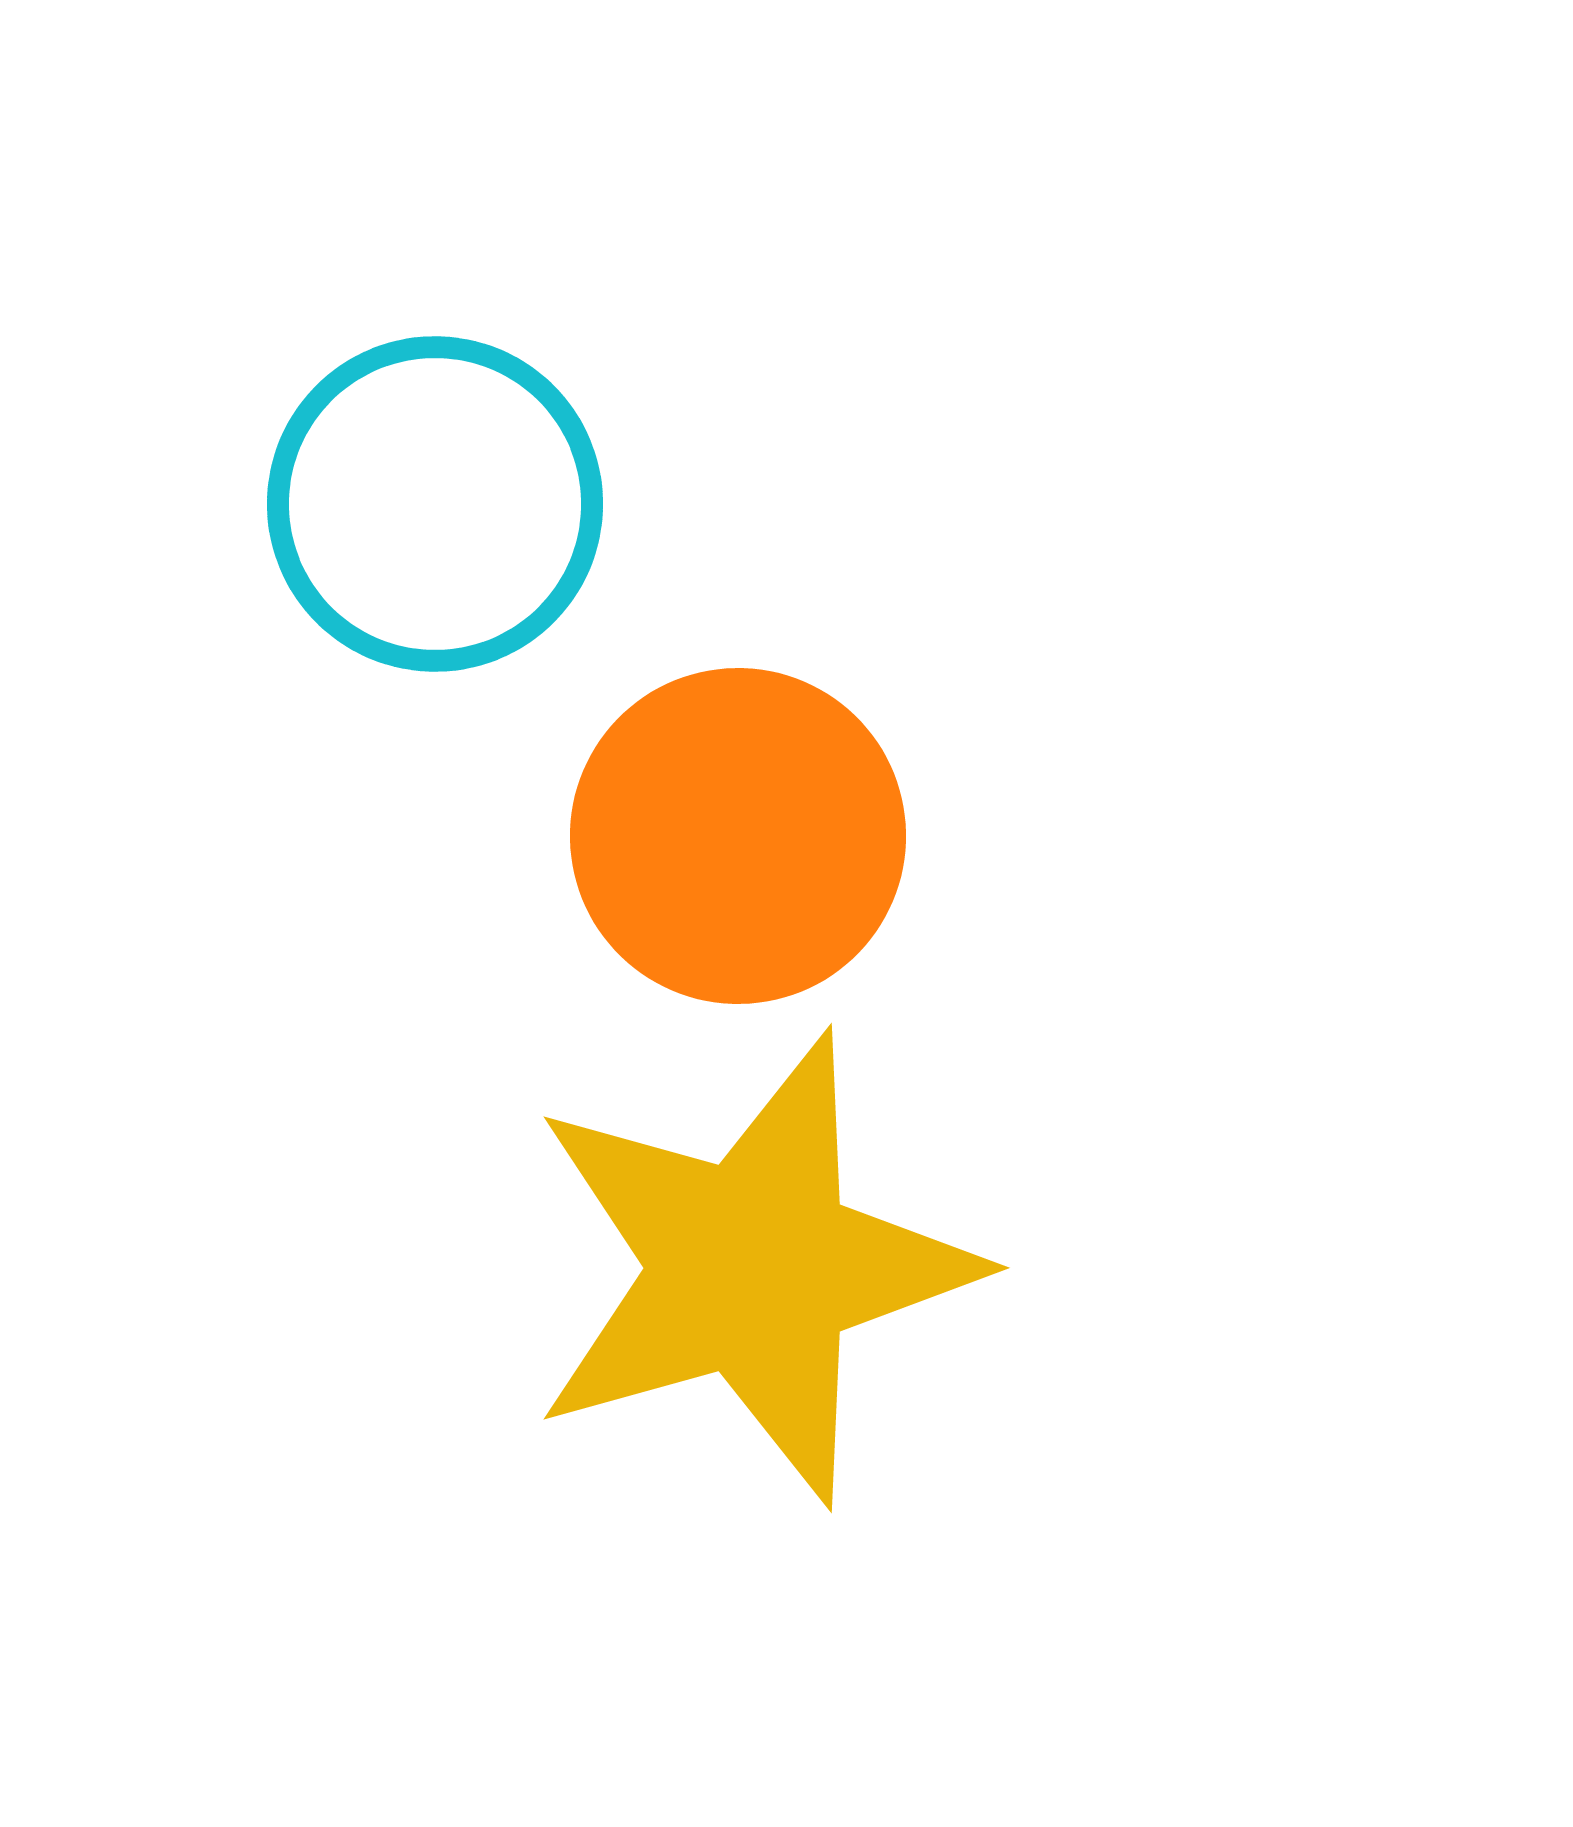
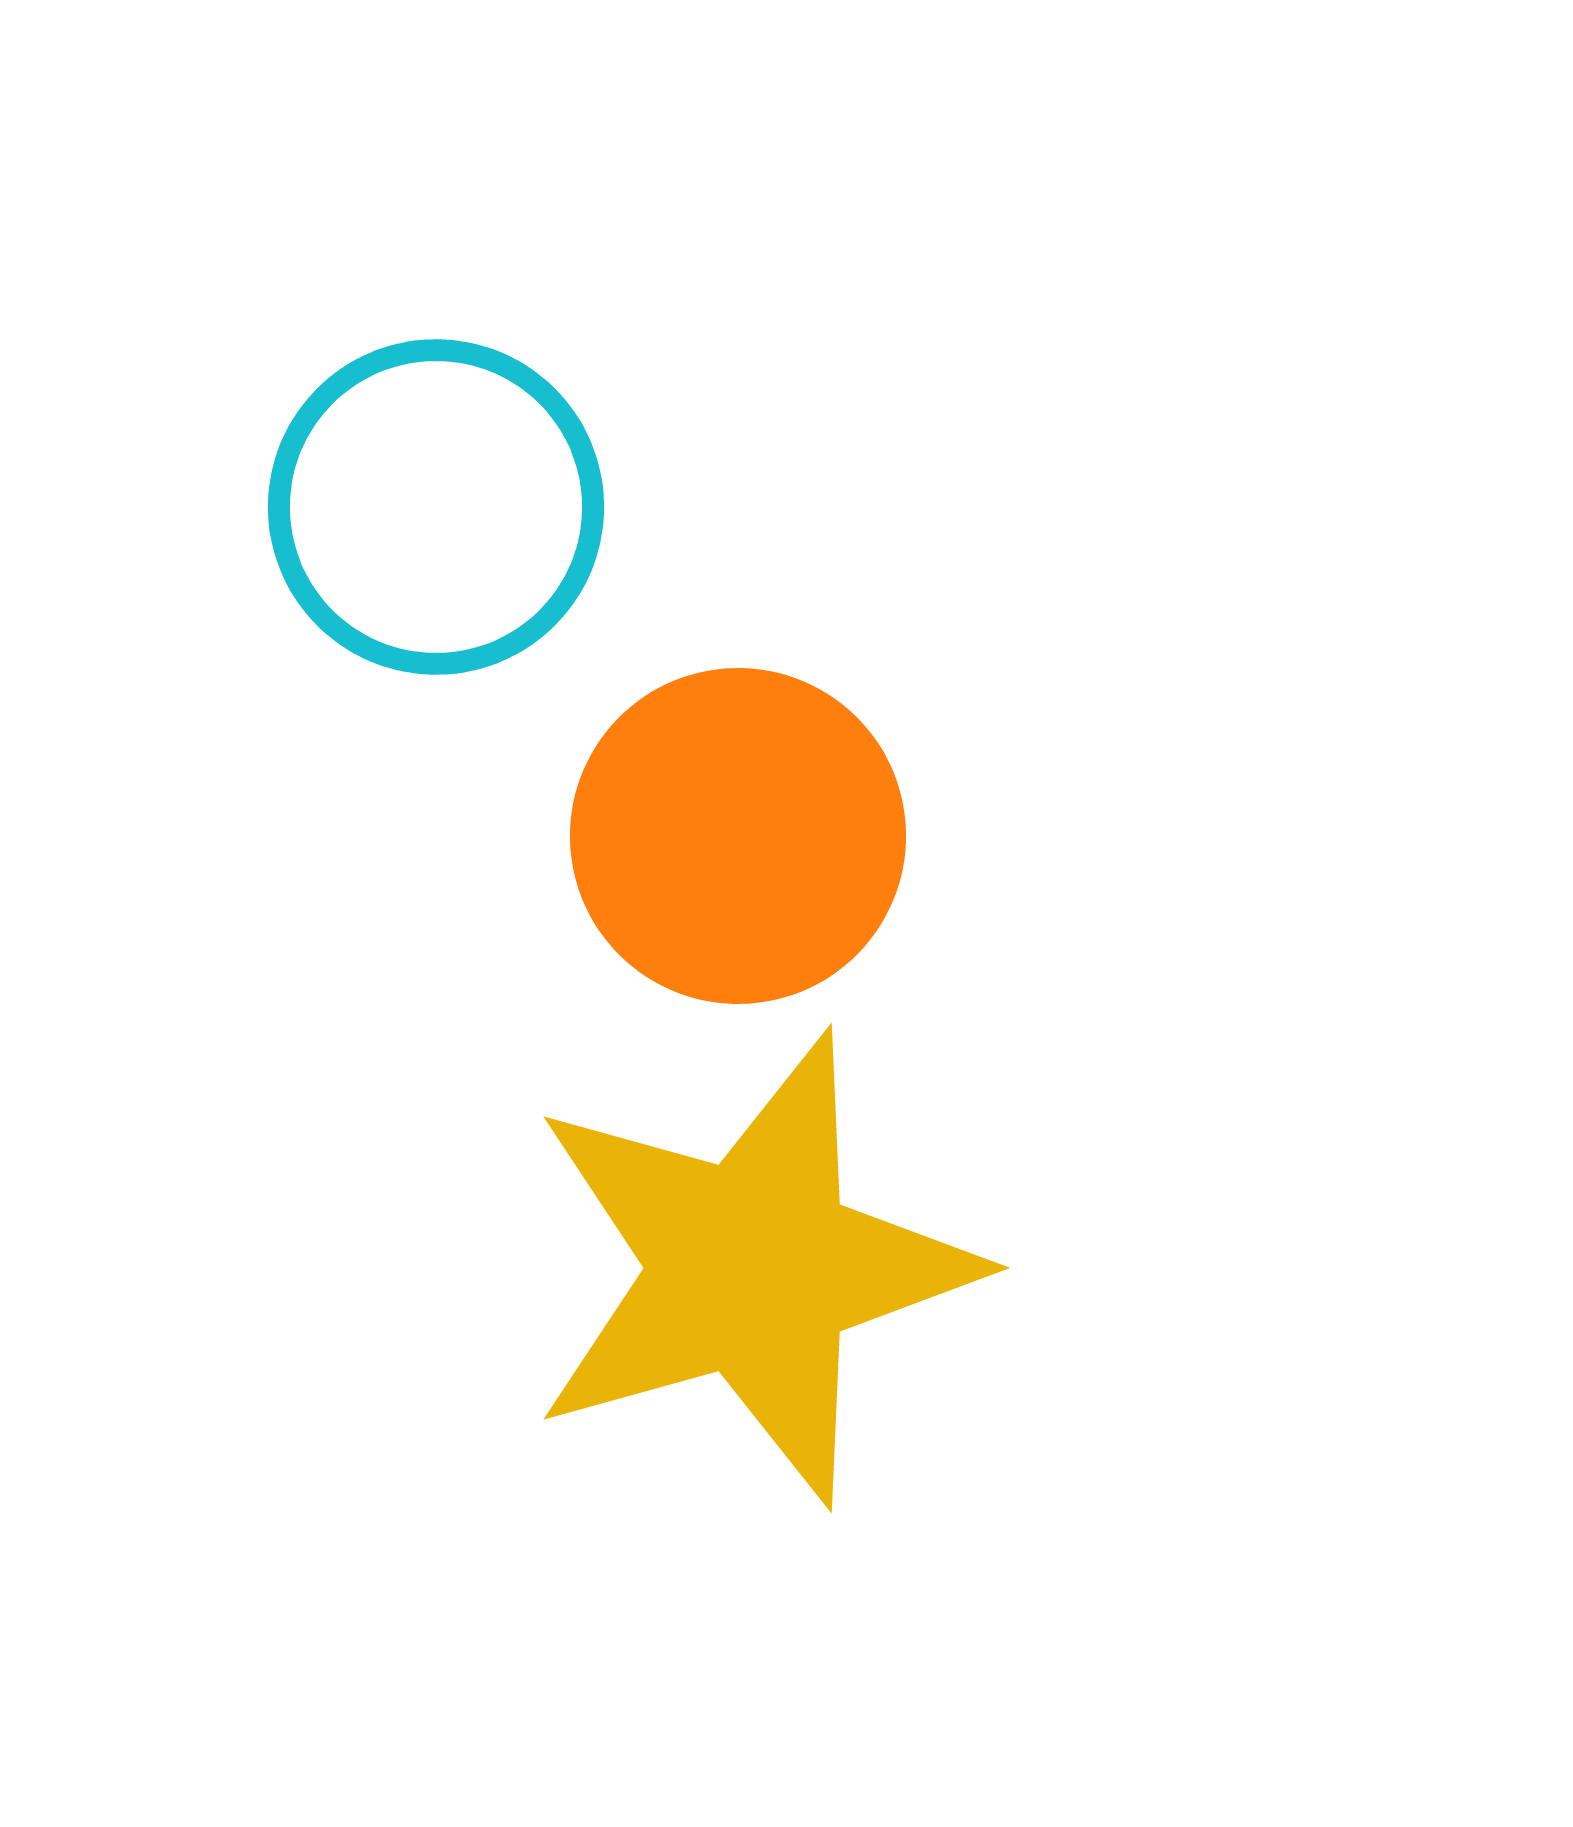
cyan circle: moved 1 px right, 3 px down
